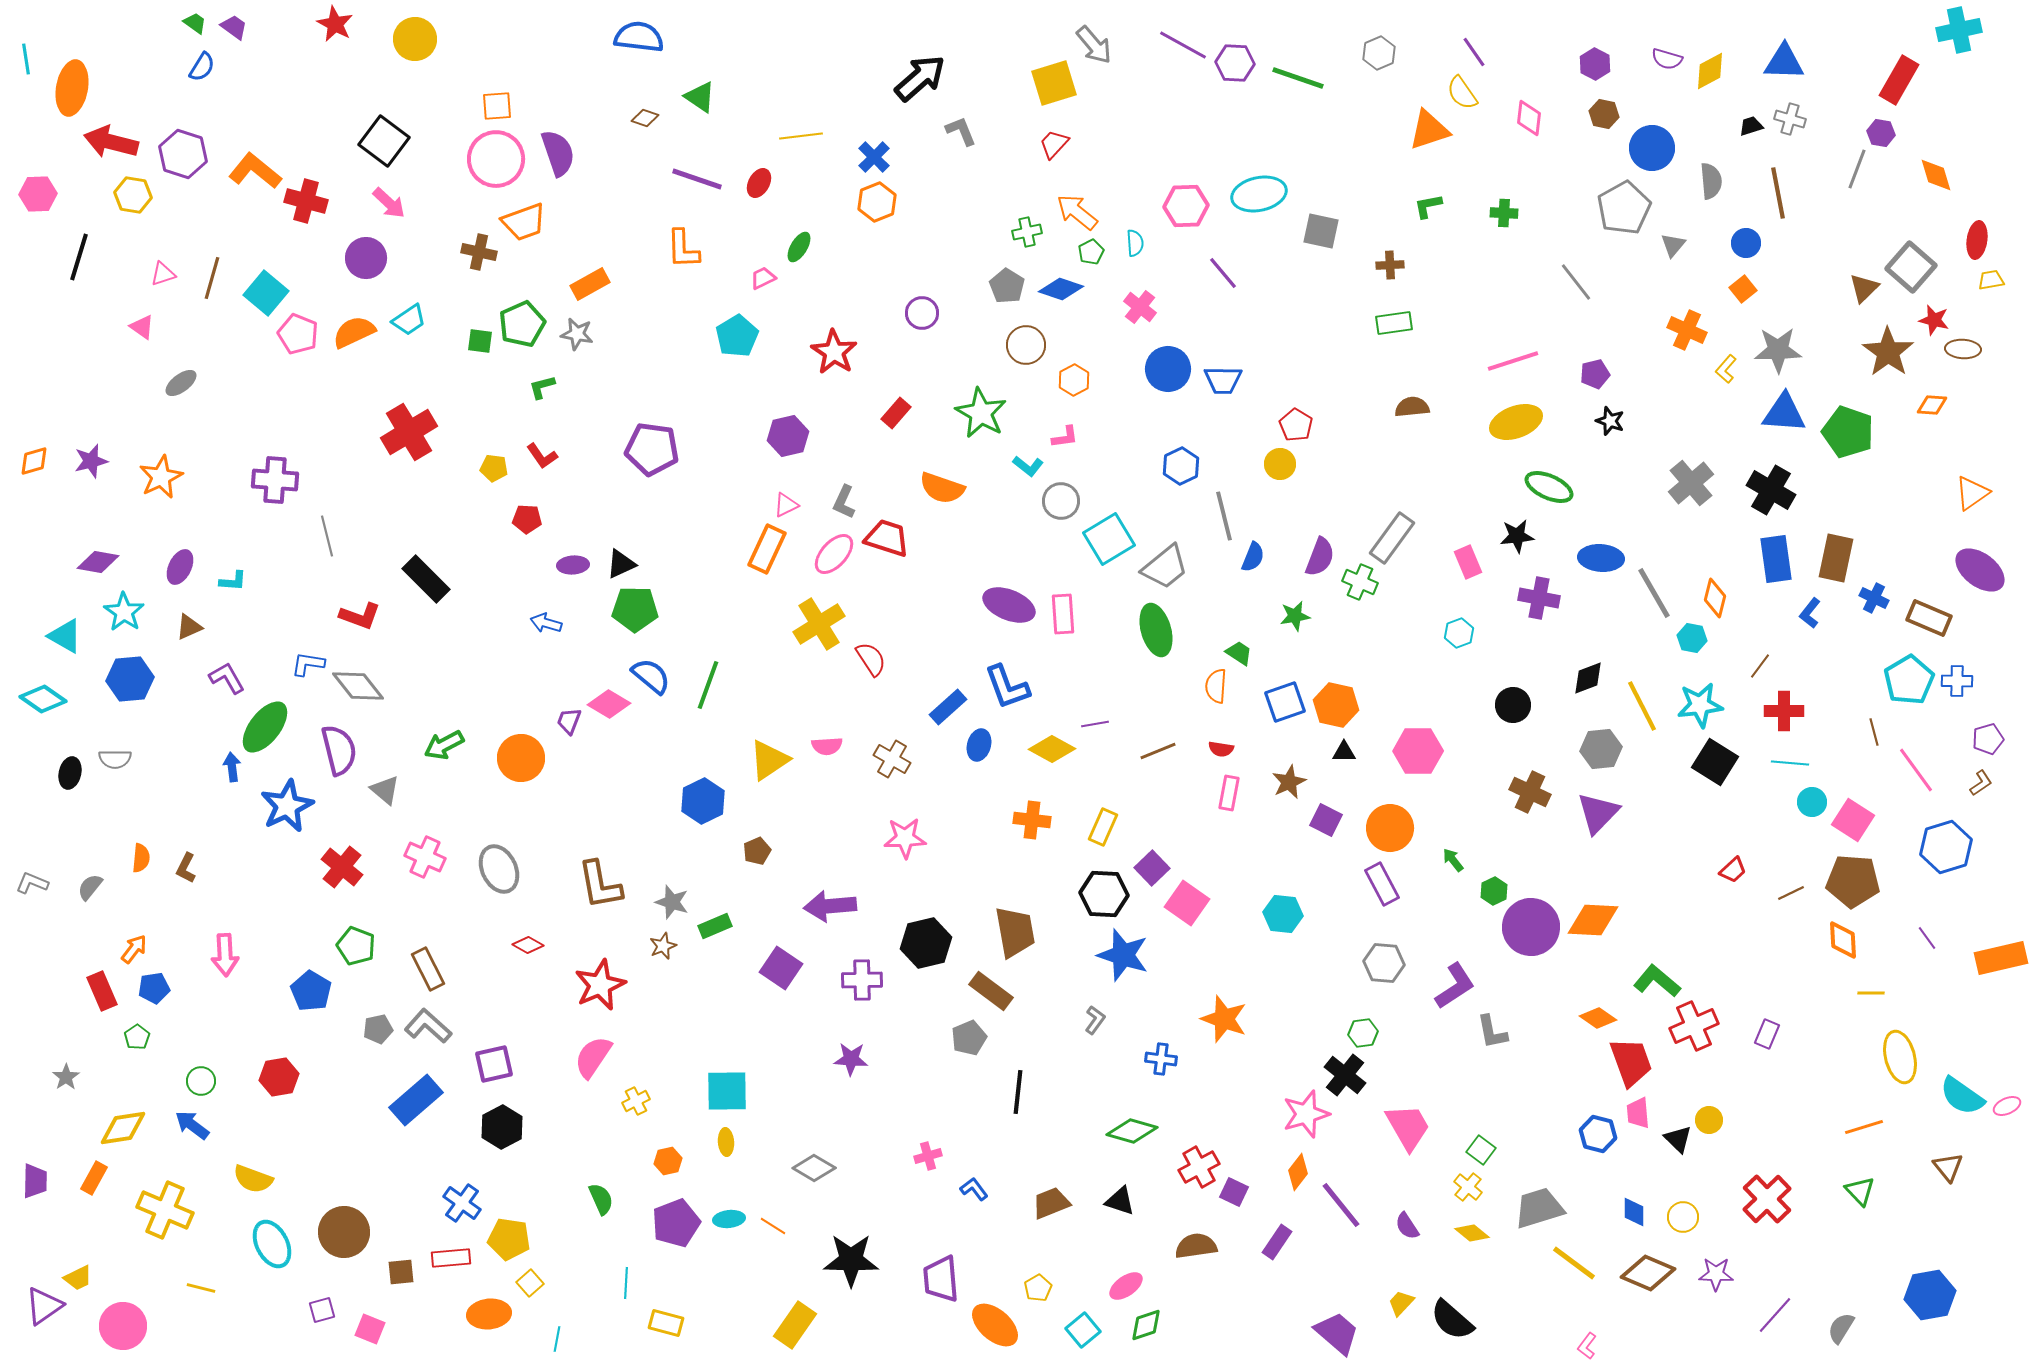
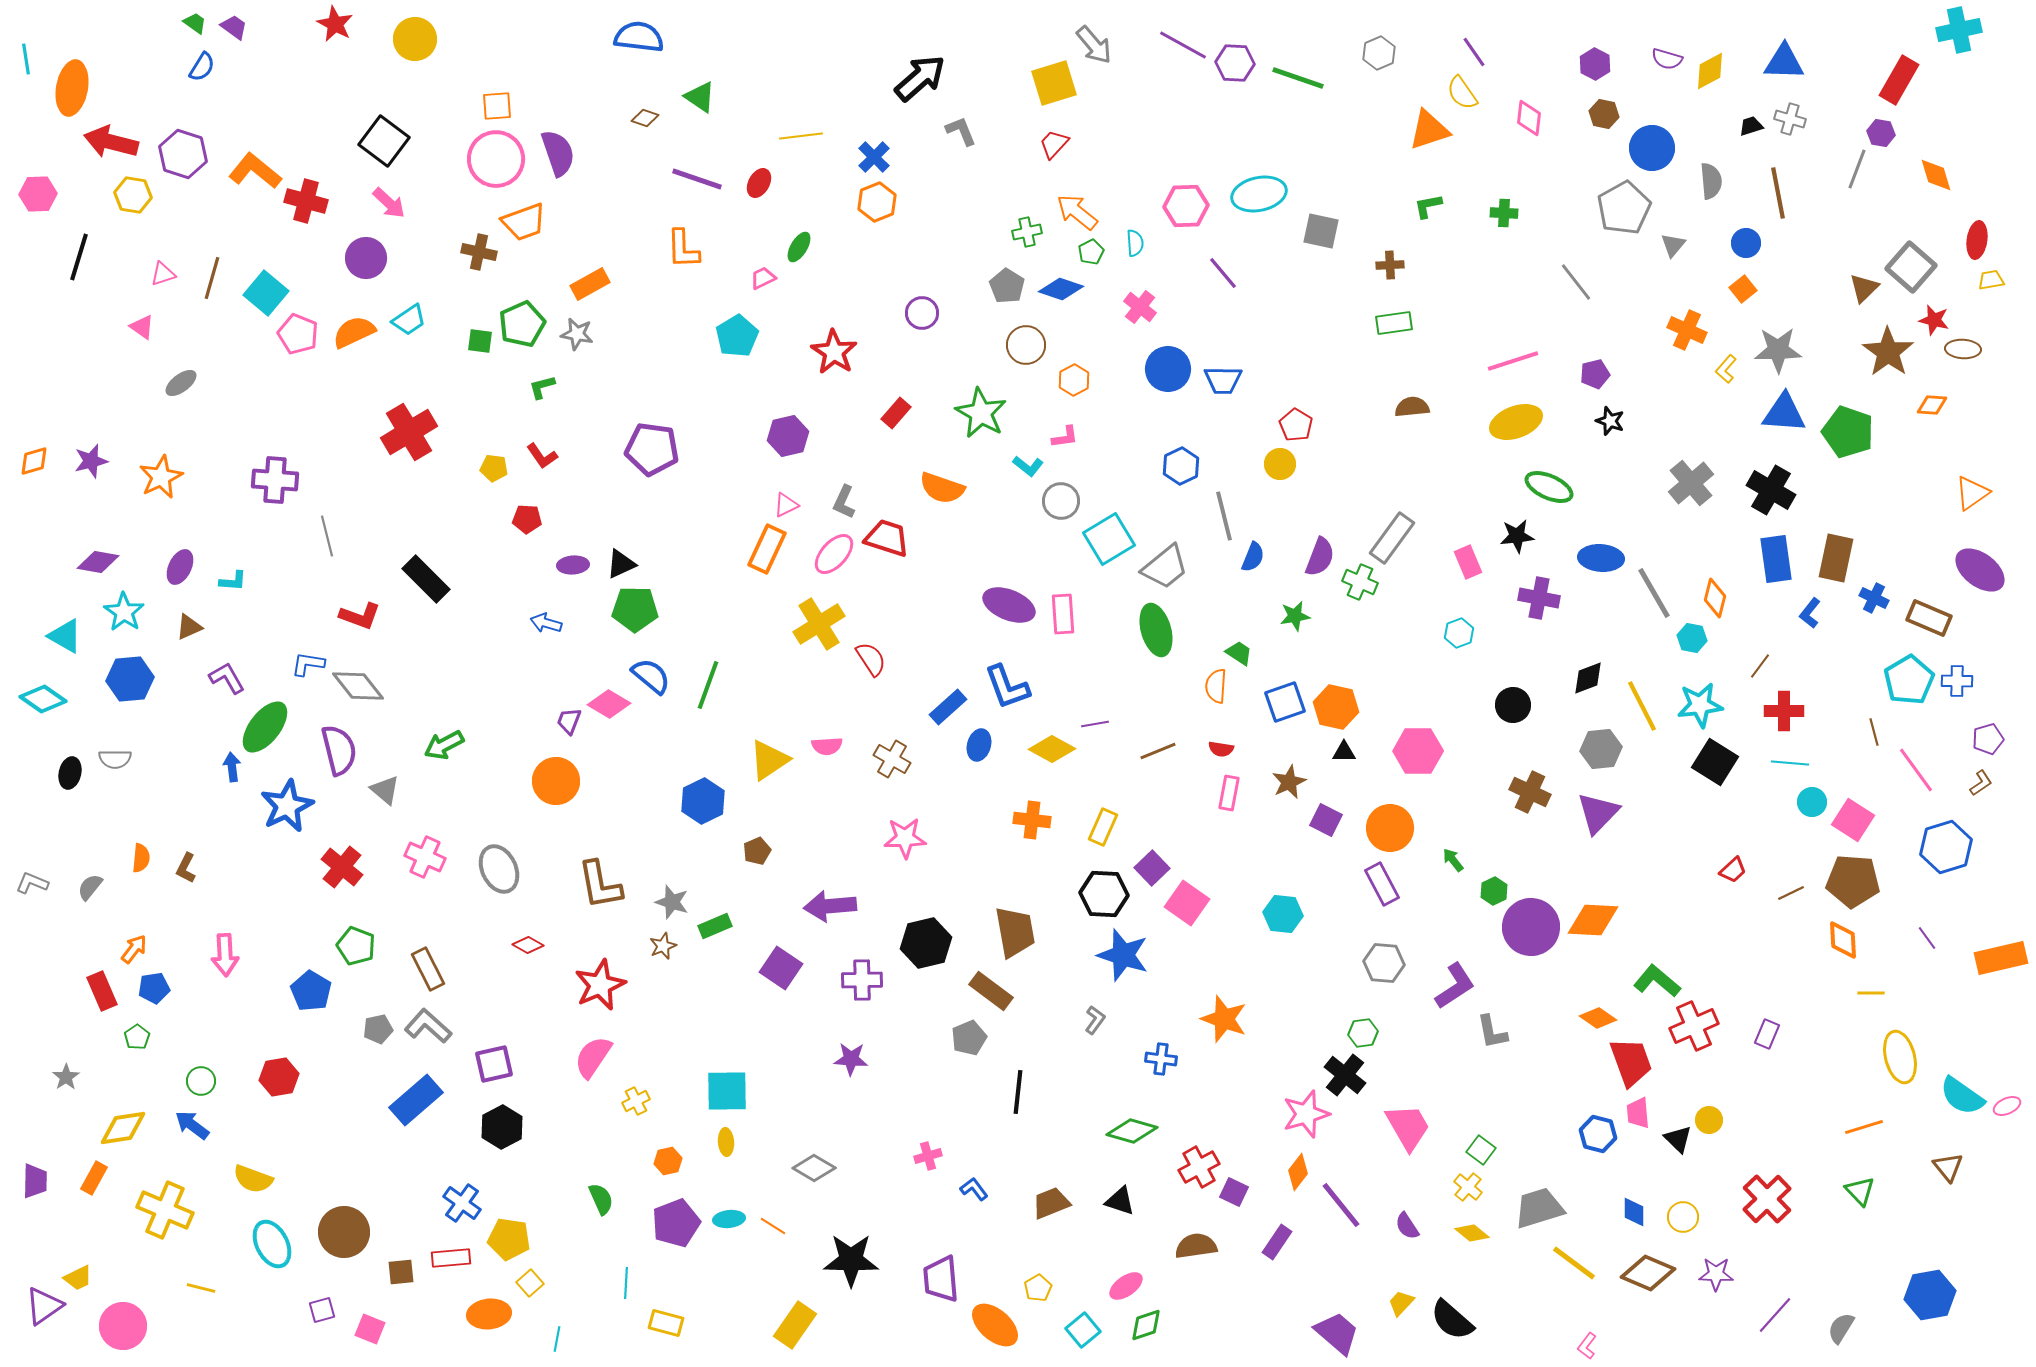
orange hexagon at (1336, 705): moved 2 px down
orange circle at (521, 758): moved 35 px right, 23 px down
